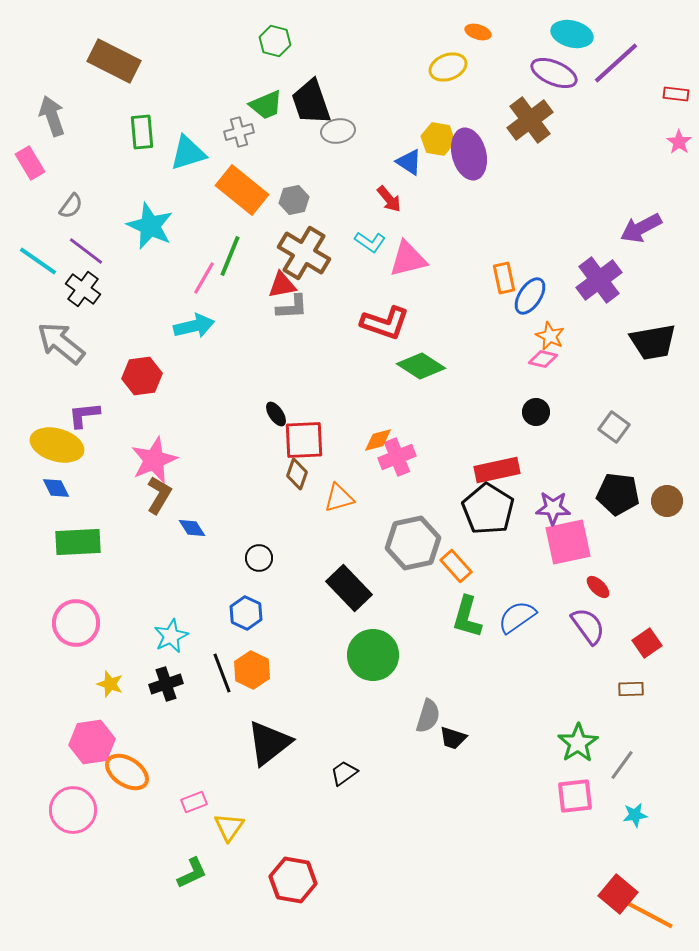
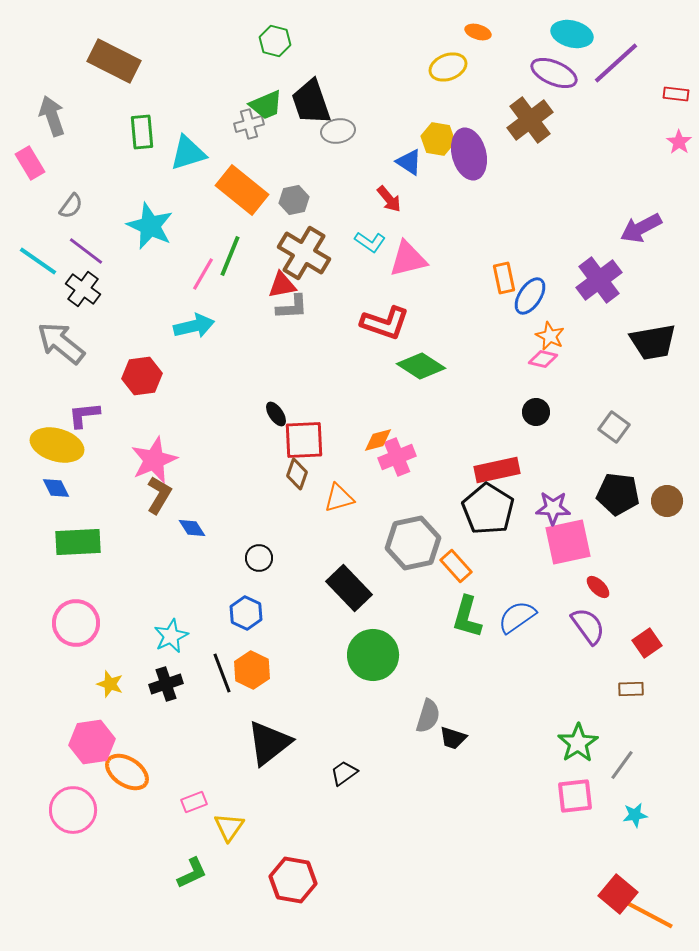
gray cross at (239, 132): moved 10 px right, 8 px up
pink line at (204, 278): moved 1 px left, 4 px up
